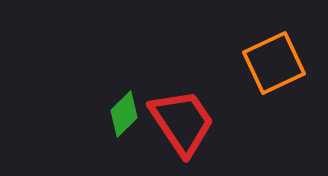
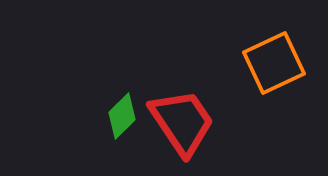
green diamond: moved 2 px left, 2 px down
